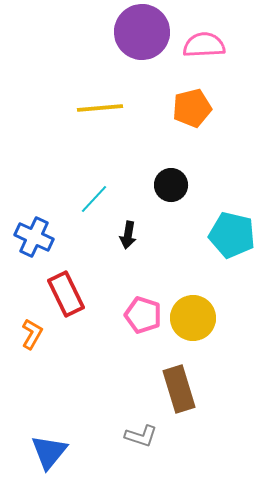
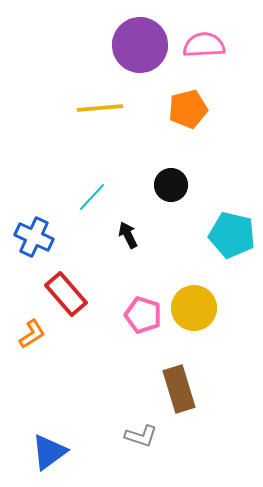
purple circle: moved 2 px left, 13 px down
orange pentagon: moved 4 px left, 1 px down
cyan line: moved 2 px left, 2 px up
black arrow: rotated 144 degrees clockwise
red rectangle: rotated 15 degrees counterclockwise
yellow circle: moved 1 px right, 10 px up
orange L-shape: rotated 28 degrees clockwise
blue triangle: rotated 15 degrees clockwise
